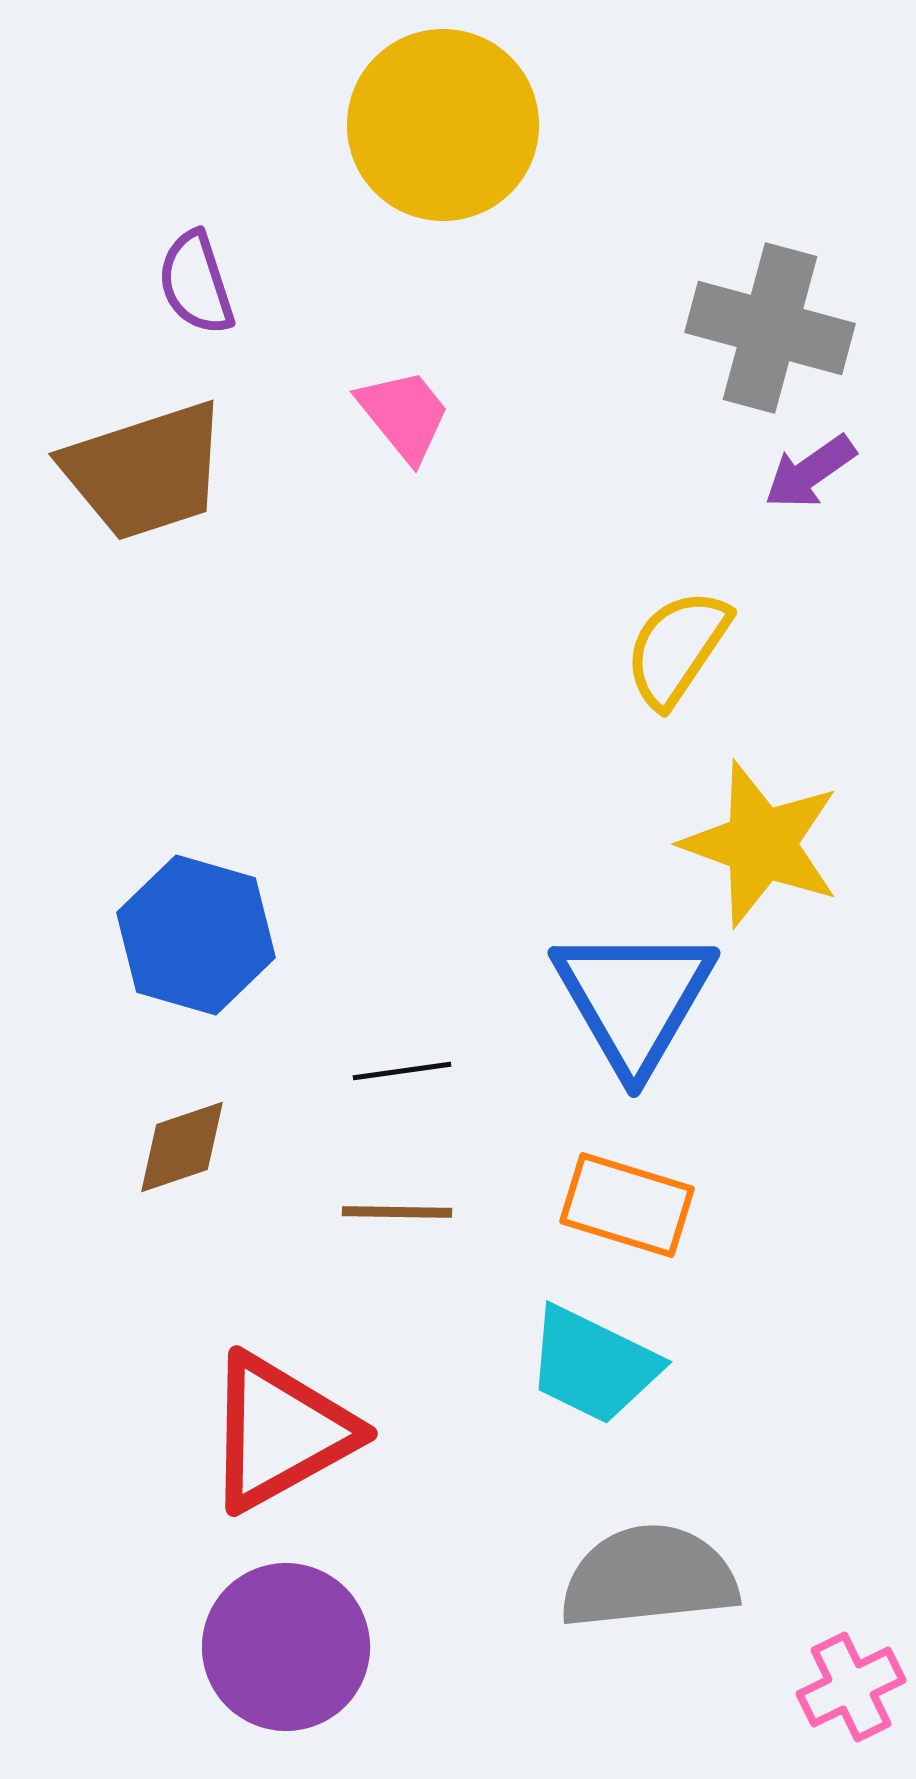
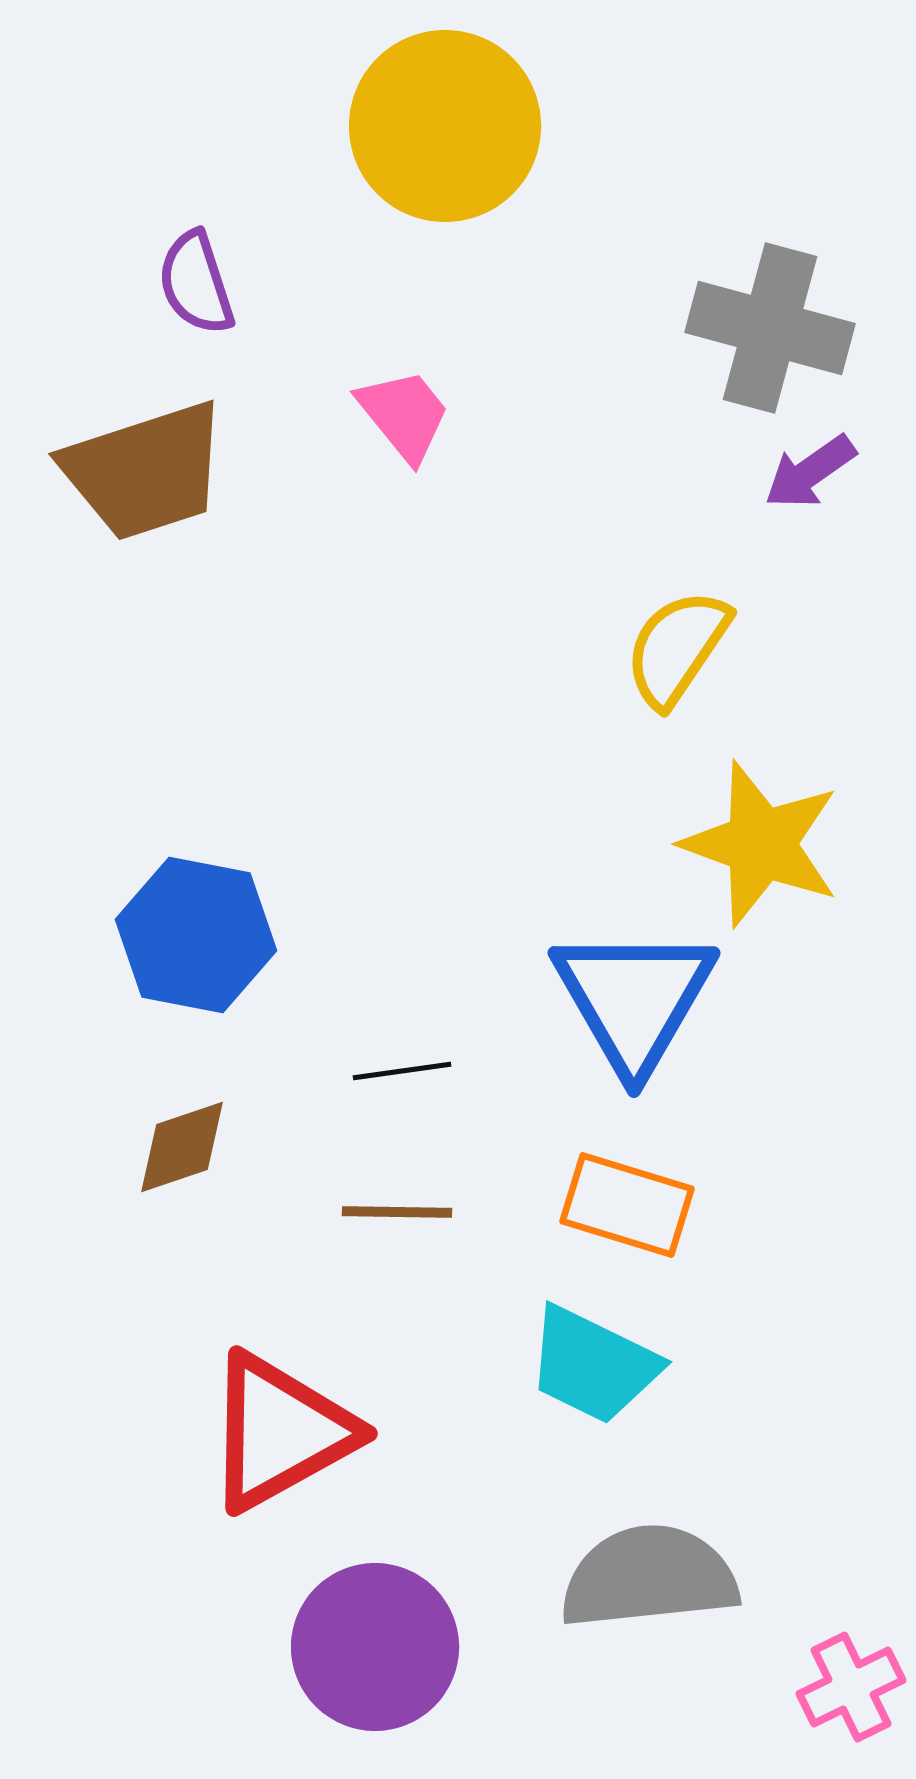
yellow circle: moved 2 px right, 1 px down
blue hexagon: rotated 5 degrees counterclockwise
purple circle: moved 89 px right
